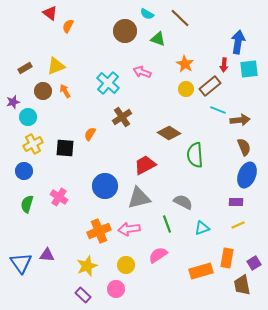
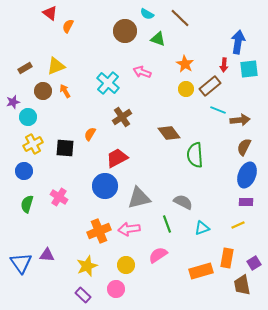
brown diamond at (169, 133): rotated 20 degrees clockwise
brown semicircle at (244, 147): rotated 132 degrees counterclockwise
red trapezoid at (145, 165): moved 28 px left, 7 px up
purple rectangle at (236, 202): moved 10 px right
